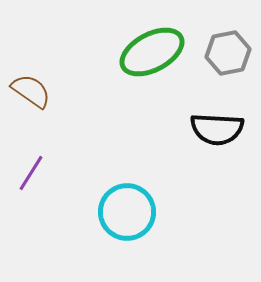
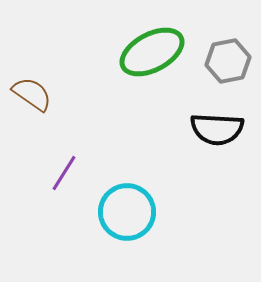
gray hexagon: moved 8 px down
brown semicircle: moved 1 px right, 3 px down
purple line: moved 33 px right
